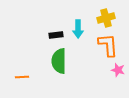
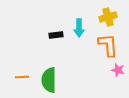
yellow cross: moved 2 px right, 1 px up
cyan arrow: moved 1 px right, 1 px up
green semicircle: moved 10 px left, 19 px down
